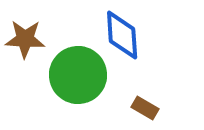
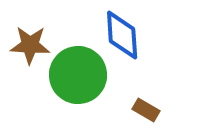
brown star: moved 5 px right, 6 px down
brown rectangle: moved 1 px right, 2 px down
